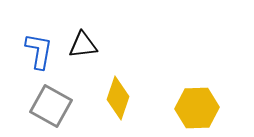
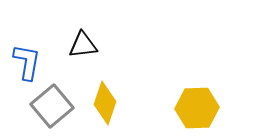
blue L-shape: moved 12 px left, 11 px down
yellow diamond: moved 13 px left, 5 px down
gray square: moved 1 px right; rotated 21 degrees clockwise
